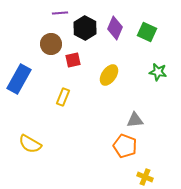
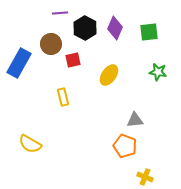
green square: moved 2 px right; rotated 30 degrees counterclockwise
blue rectangle: moved 16 px up
yellow rectangle: rotated 36 degrees counterclockwise
